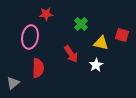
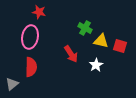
red star: moved 7 px left, 2 px up; rotated 16 degrees clockwise
green cross: moved 4 px right, 4 px down; rotated 16 degrees counterclockwise
red square: moved 2 px left, 11 px down
yellow triangle: moved 2 px up
red semicircle: moved 7 px left, 1 px up
gray triangle: moved 1 px left, 1 px down
